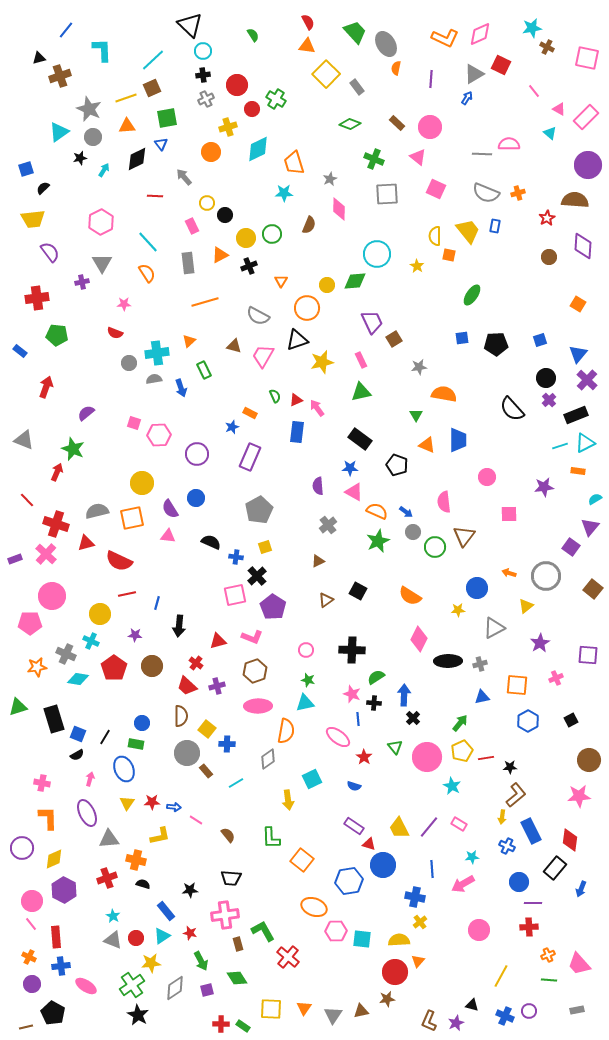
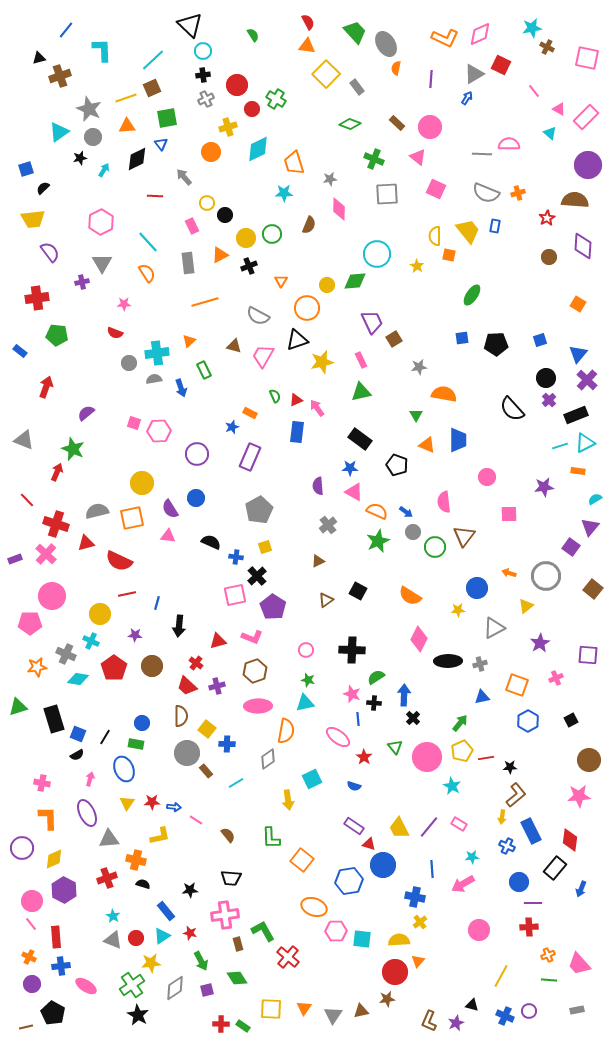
gray star at (330, 179): rotated 16 degrees clockwise
pink hexagon at (159, 435): moved 4 px up
orange square at (517, 685): rotated 15 degrees clockwise
